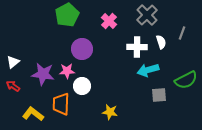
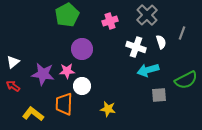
pink cross: moved 1 px right; rotated 28 degrees clockwise
white cross: moved 1 px left; rotated 18 degrees clockwise
orange trapezoid: moved 3 px right
yellow star: moved 2 px left, 3 px up
